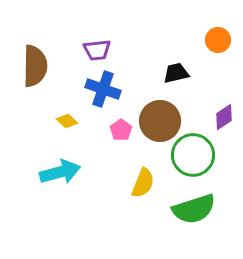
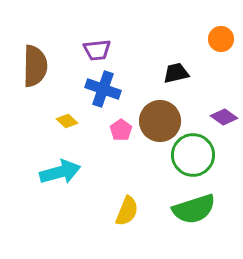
orange circle: moved 3 px right, 1 px up
purple diamond: rotated 68 degrees clockwise
yellow semicircle: moved 16 px left, 28 px down
